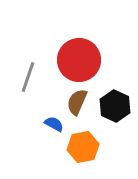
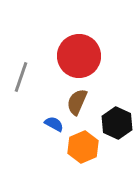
red circle: moved 4 px up
gray line: moved 7 px left
black hexagon: moved 2 px right, 17 px down
orange hexagon: rotated 12 degrees counterclockwise
